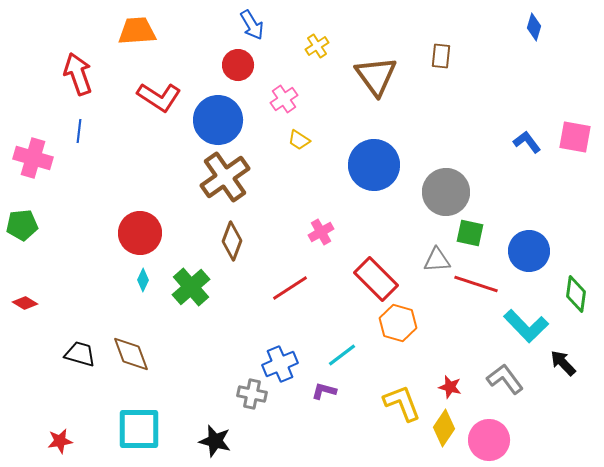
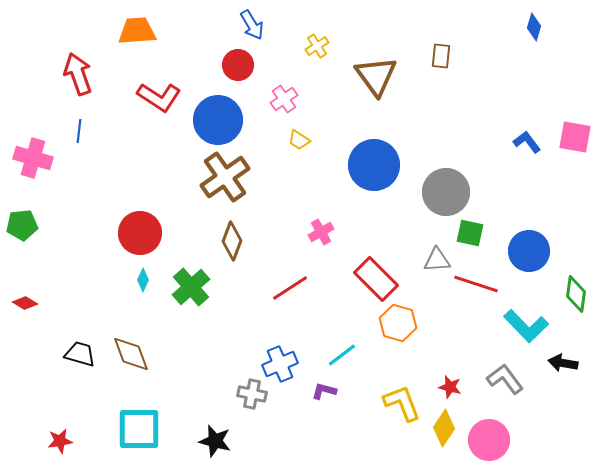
black arrow at (563, 363): rotated 36 degrees counterclockwise
